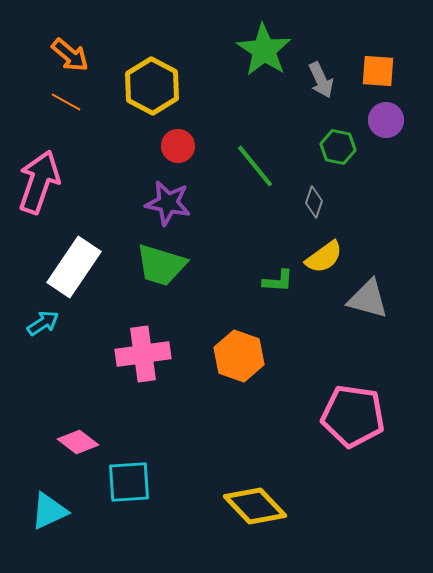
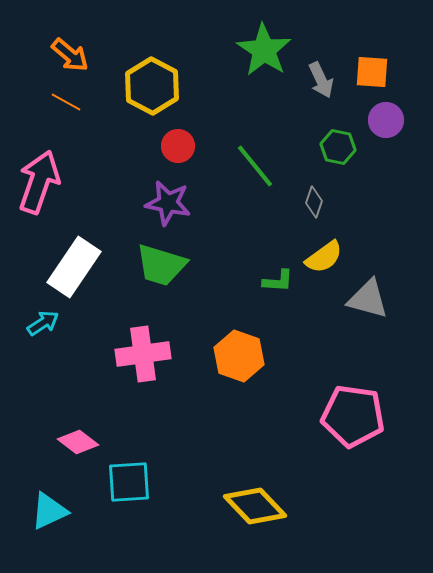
orange square: moved 6 px left, 1 px down
